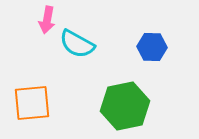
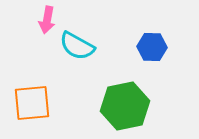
cyan semicircle: moved 2 px down
